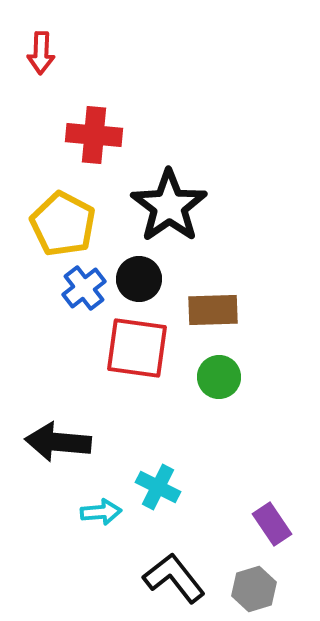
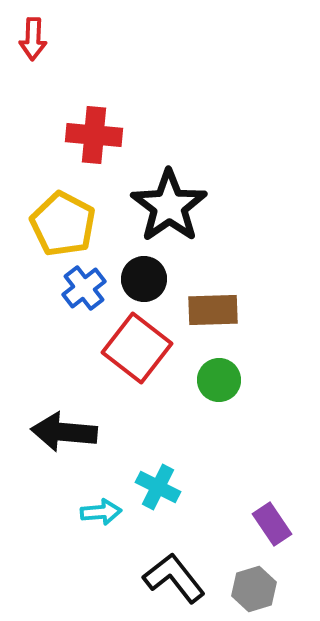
red arrow: moved 8 px left, 14 px up
black circle: moved 5 px right
red square: rotated 30 degrees clockwise
green circle: moved 3 px down
black arrow: moved 6 px right, 10 px up
